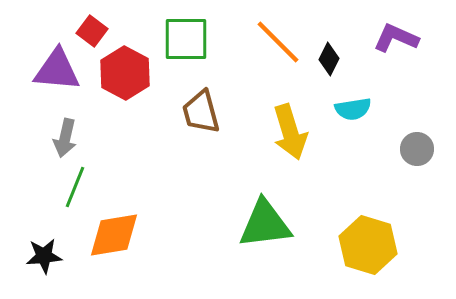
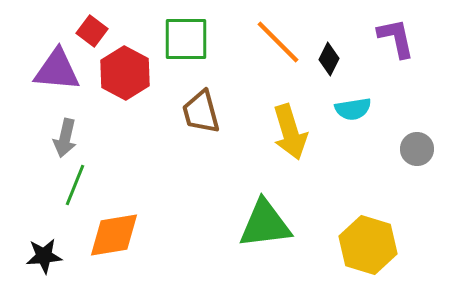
purple L-shape: rotated 54 degrees clockwise
green line: moved 2 px up
